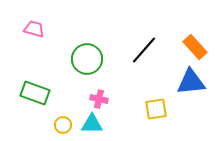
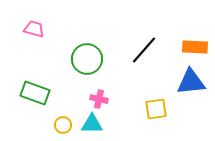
orange rectangle: rotated 45 degrees counterclockwise
